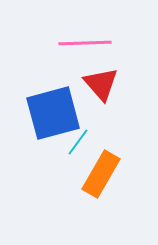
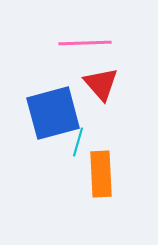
cyan line: rotated 20 degrees counterclockwise
orange rectangle: rotated 33 degrees counterclockwise
